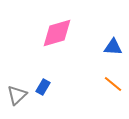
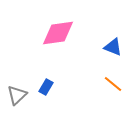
pink diamond: moved 1 px right; rotated 8 degrees clockwise
blue triangle: rotated 18 degrees clockwise
blue rectangle: moved 3 px right
